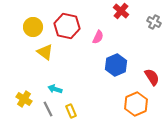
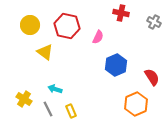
red cross: moved 2 px down; rotated 28 degrees counterclockwise
yellow circle: moved 3 px left, 2 px up
